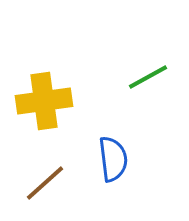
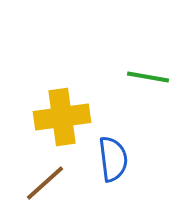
green line: rotated 39 degrees clockwise
yellow cross: moved 18 px right, 16 px down
